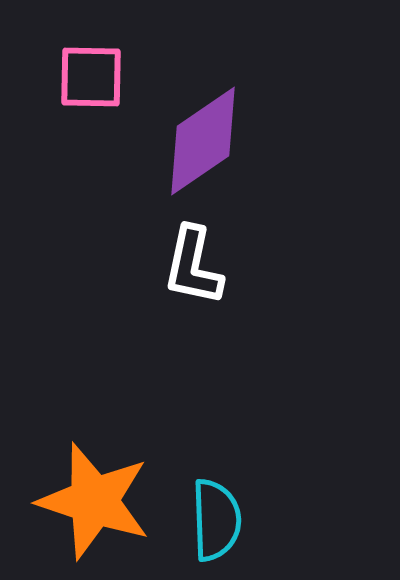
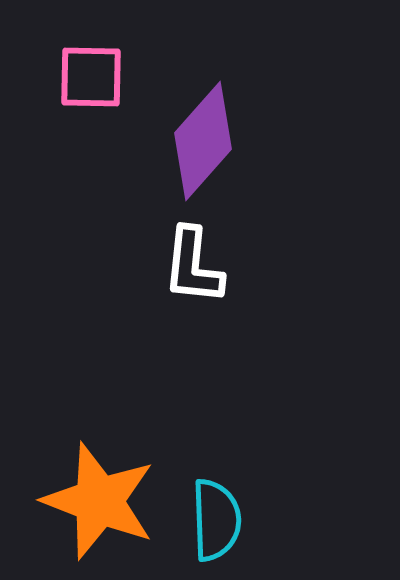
purple diamond: rotated 14 degrees counterclockwise
white L-shape: rotated 6 degrees counterclockwise
orange star: moved 5 px right; rotated 3 degrees clockwise
